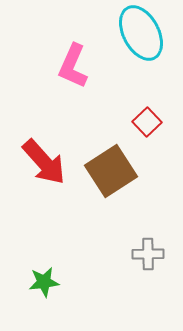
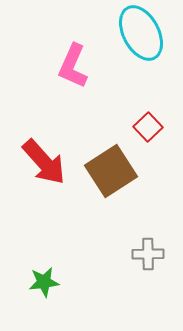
red square: moved 1 px right, 5 px down
